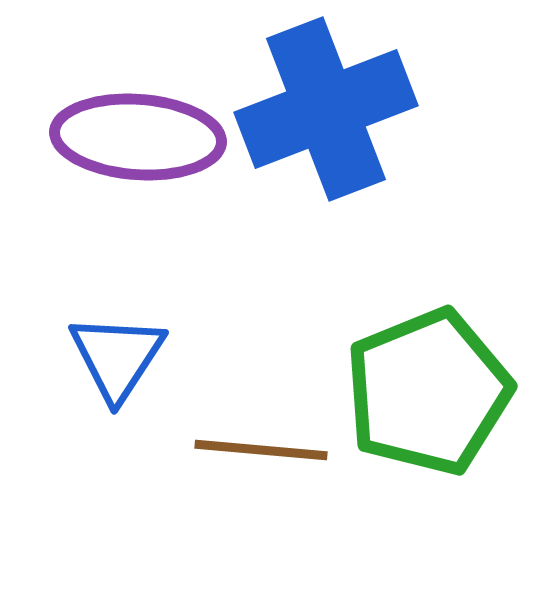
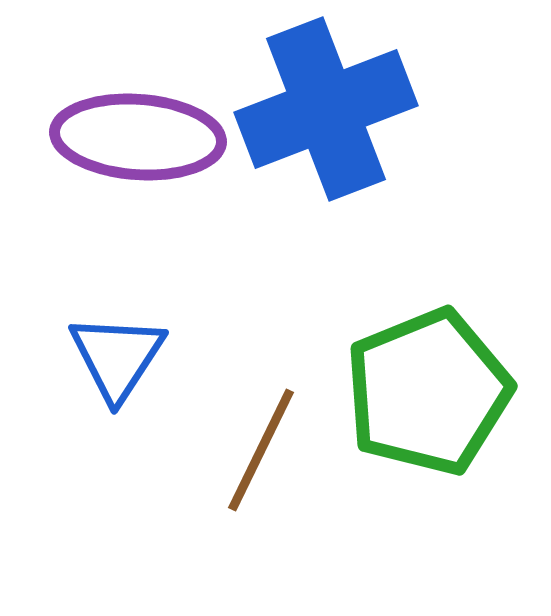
brown line: rotated 69 degrees counterclockwise
